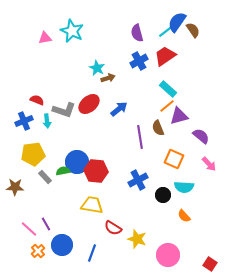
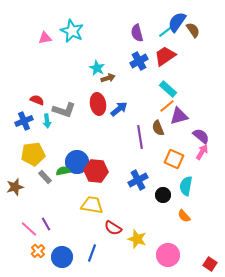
red ellipse at (89, 104): moved 9 px right; rotated 60 degrees counterclockwise
pink arrow at (209, 164): moved 7 px left, 12 px up; rotated 105 degrees counterclockwise
brown star at (15, 187): rotated 18 degrees counterclockwise
cyan semicircle at (184, 187): moved 2 px right, 1 px up; rotated 96 degrees clockwise
blue circle at (62, 245): moved 12 px down
